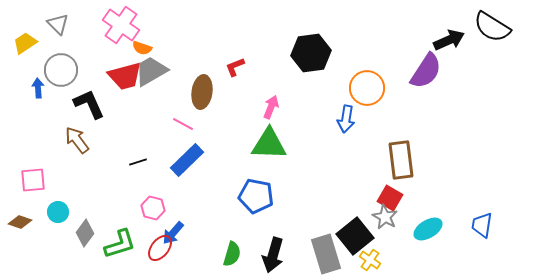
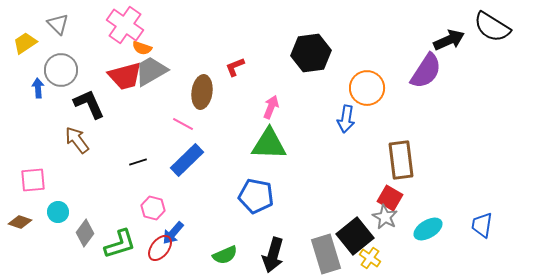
pink cross at (121, 25): moved 4 px right
green semicircle at (232, 254): moved 7 px left, 1 px down; rotated 50 degrees clockwise
yellow cross at (370, 260): moved 2 px up
